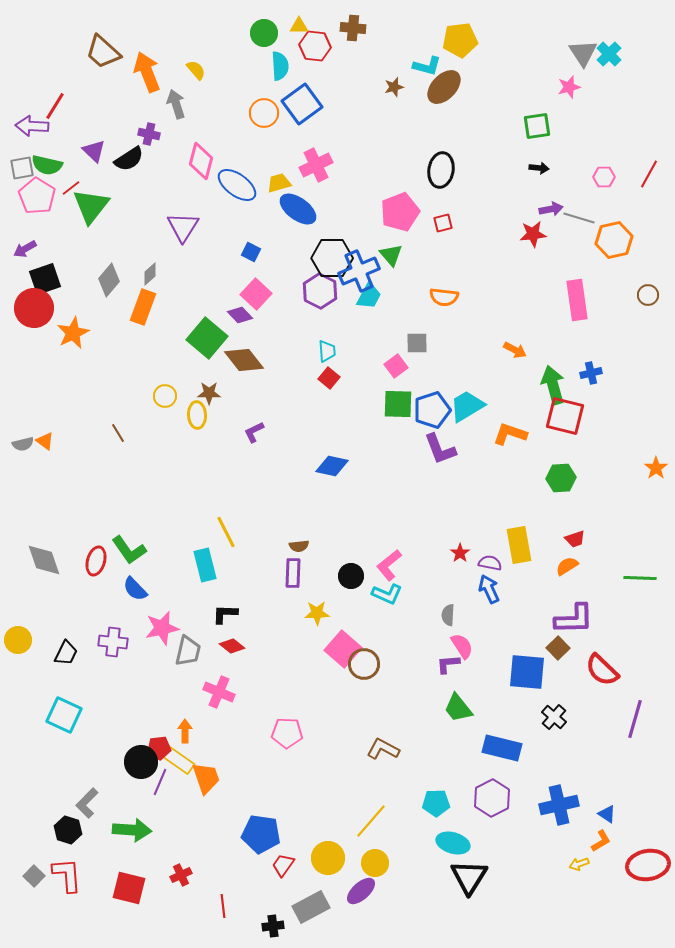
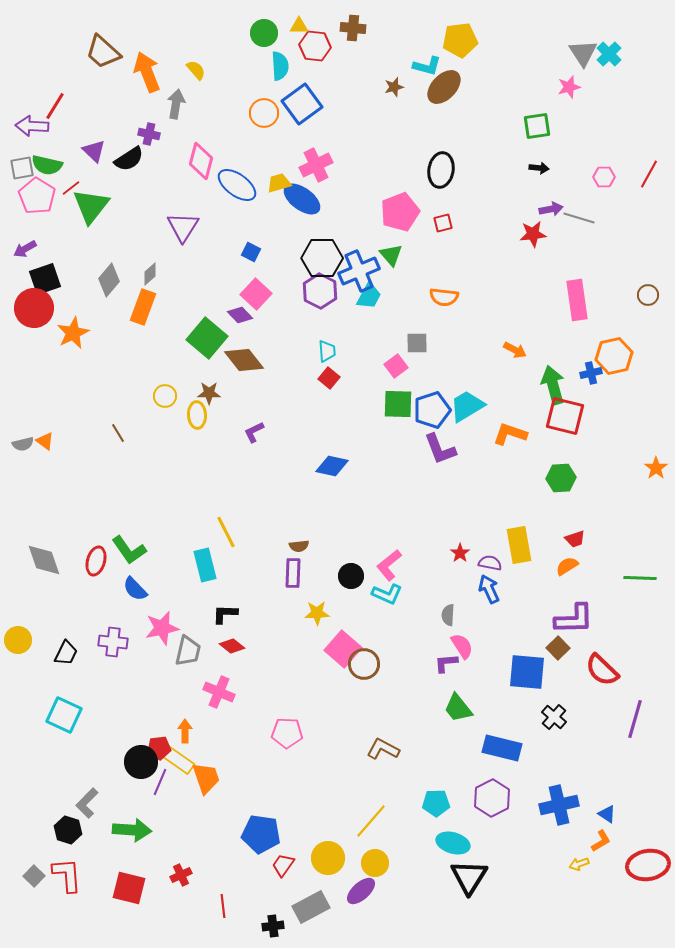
gray arrow at (176, 104): rotated 28 degrees clockwise
blue ellipse at (298, 209): moved 4 px right, 10 px up
orange hexagon at (614, 240): moved 116 px down
black hexagon at (332, 258): moved 10 px left
purple L-shape at (448, 664): moved 2 px left, 1 px up
